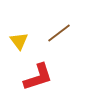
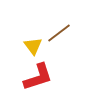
yellow triangle: moved 14 px right, 5 px down
